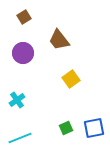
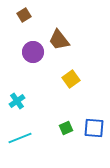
brown square: moved 2 px up
purple circle: moved 10 px right, 1 px up
cyan cross: moved 1 px down
blue square: rotated 15 degrees clockwise
